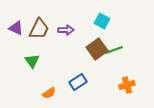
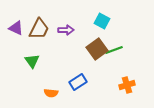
orange semicircle: moved 2 px right; rotated 40 degrees clockwise
